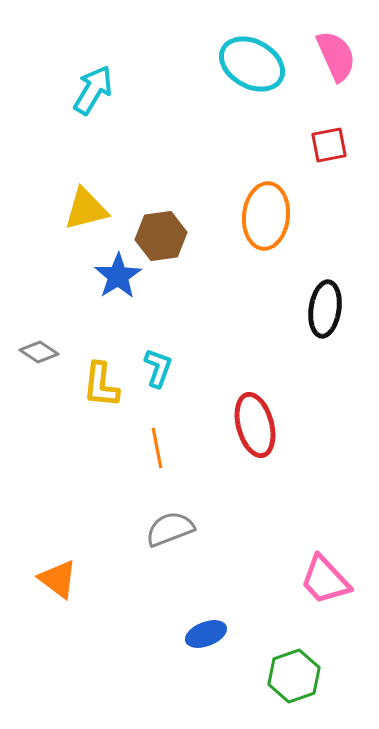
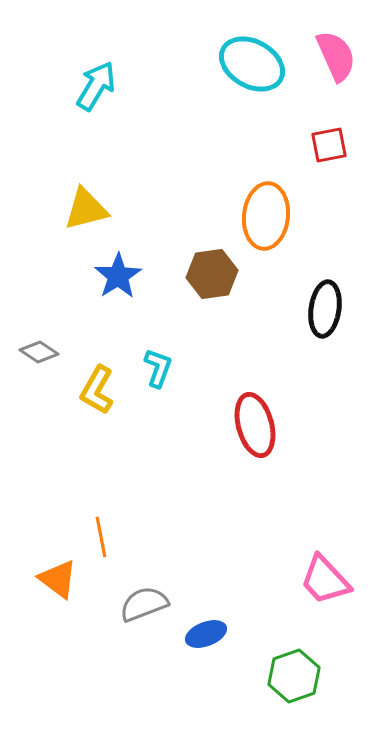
cyan arrow: moved 3 px right, 4 px up
brown hexagon: moved 51 px right, 38 px down
yellow L-shape: moved 4 px left, 5 px down; rotated 24 degrees clockwise
orange line: moved 56 px left, 89 px down
gray semicircle: moved 26 px left, 75 px down
